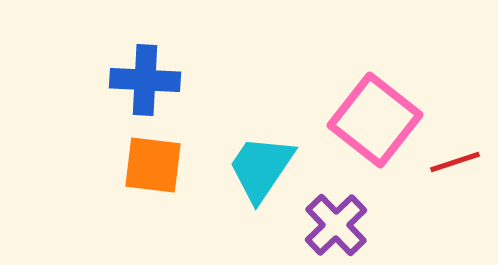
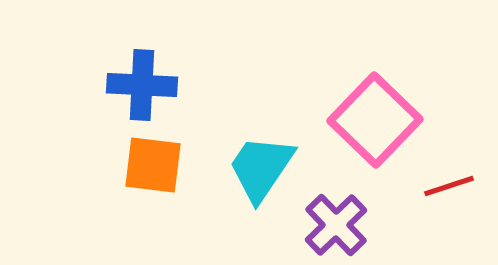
blue cross: moved 3 px left, 5 px down
pink square: rotated 6 degrees clockwise
red line: moved 6 px left, 24 px down
